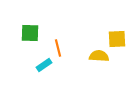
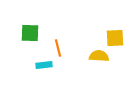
yellow square: moved 2 px left, 1 px up
cyan rectangle: rotated 28 degrees clockwise
